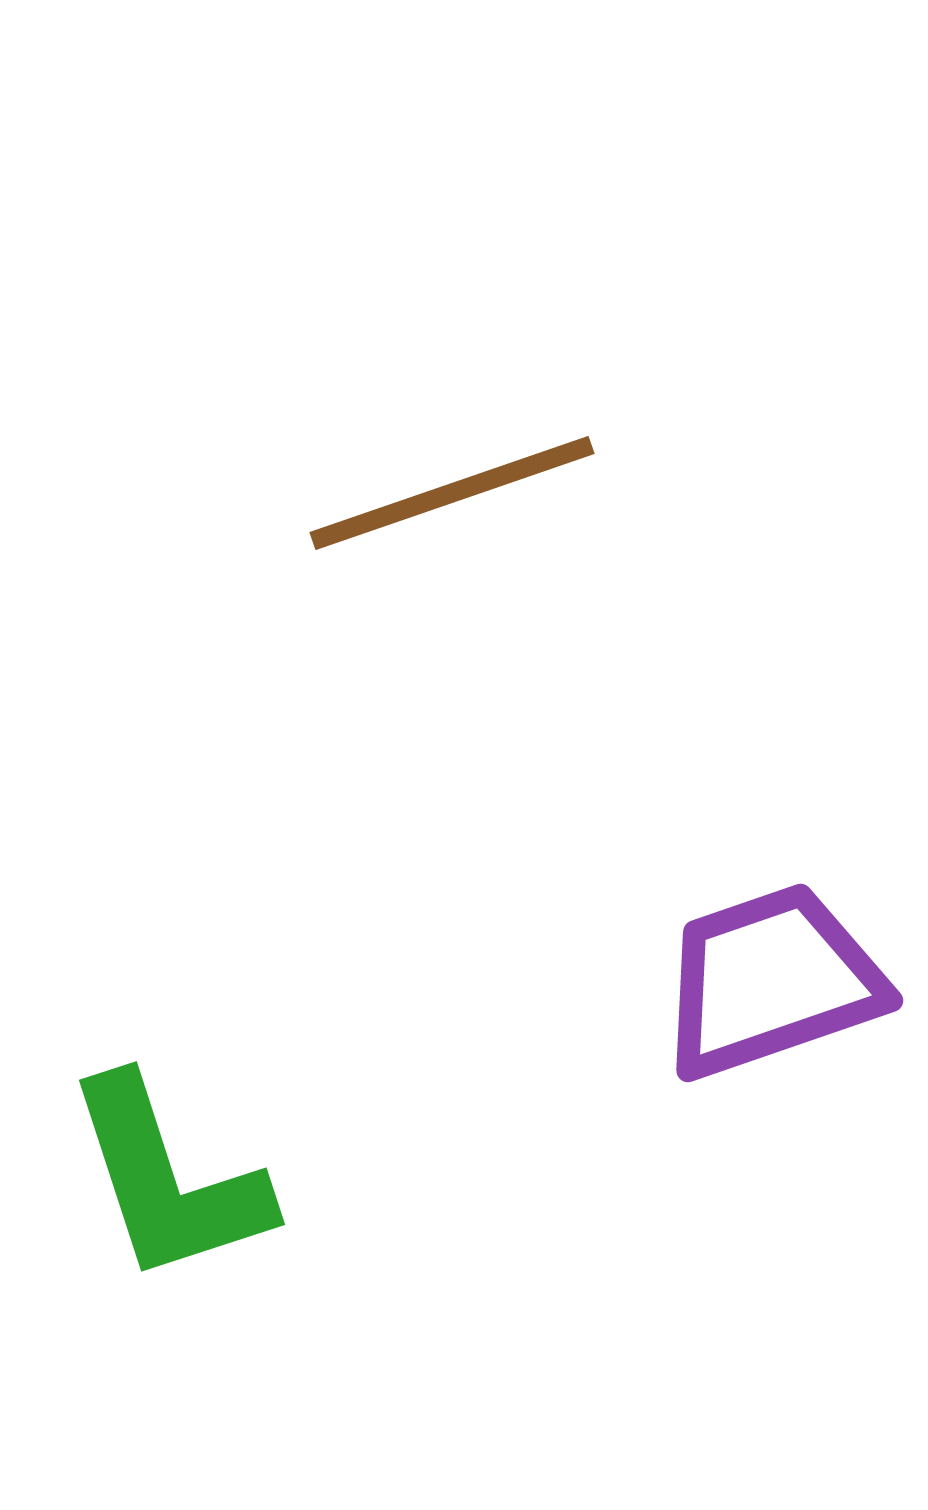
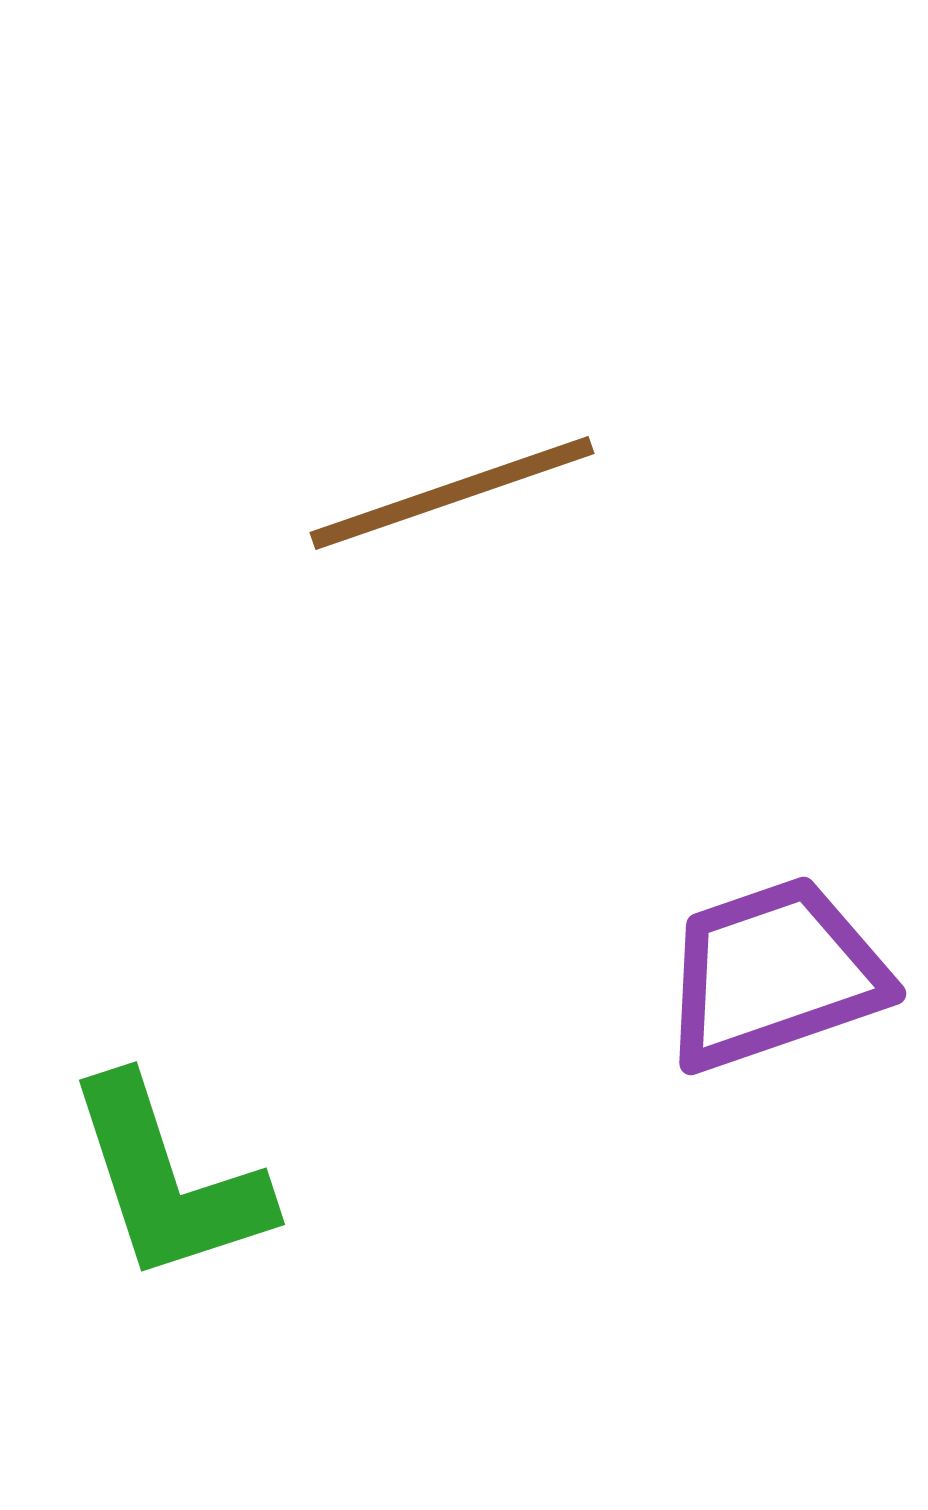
purple trapezoid: moved 3 px right, 7 px up
